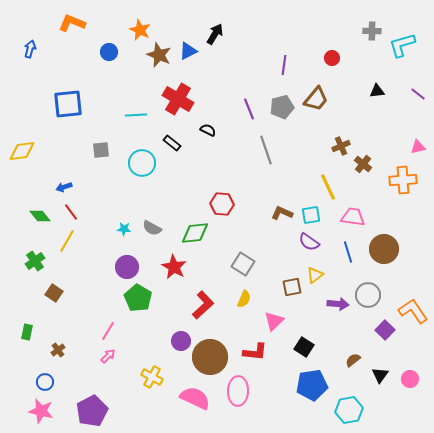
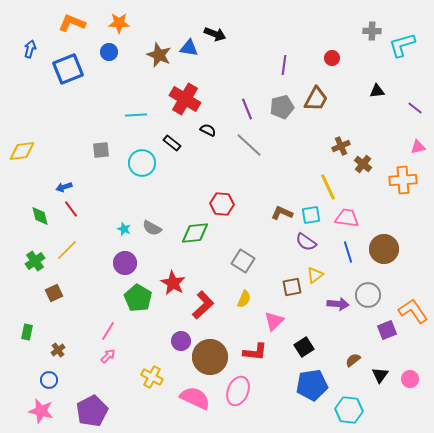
orange star at (140, 30): moved 21 px left, 7 px up; rotated 25 degrees counterclockwise
black arrow at (215, 34): rotated 80 degrees clockwise
blue triangle at (188, 51): moved 1 px right, 3 px up; rotated 36 degrees clockwise
purple line at (418, 94): moved 3 px left, 14 px down
red cross at (178, 99): moved 7 px right
brown trapezoid at (316, 99): rotated 12 degrees counterclockwise
blue square at (68, 104): moved 35 px up; rotated 16 degrees counterclockwise
purple line at (249, 109): moved 2 px left
gray line at (266, 150): moved 17 px left, 5 px up; rotated 28 degrees counterclockwise
red line at (71, 212): moved 3 px up
green diamond at (40, 216): rotated 25 degrees clockwise
pink trapezoid at (353, 217): moved 6 px left, 1 px down
cyan star at (124, 229): rotated 16 degrees clockwise
yellow line at (67, 241): moved 9 px down; rotated 15 degrees clockwise
purple semicircle at (309, 242): moved 3 px left
gray square at (243, 264): moved 3 px up
purple circle at (127, 267): moved 2 px left, 4 px up
red star at (174, 267): moved 1 px left, 16 px down
brown square at (54, 293): rotated 30 degrees clockwise
purple square at (385, 330): moved 2 px right; rotated 24 degrees clockwise
black square at (304, 347): rotated 24 degrees clockwise
blue circle at (45, 382): moved 4 px right, 2 px up
pink ellipse at (238, 391): rotated 20 degrees clockwise
cyan hexagon at (349, 410): rotated 16 degrees clockwise
